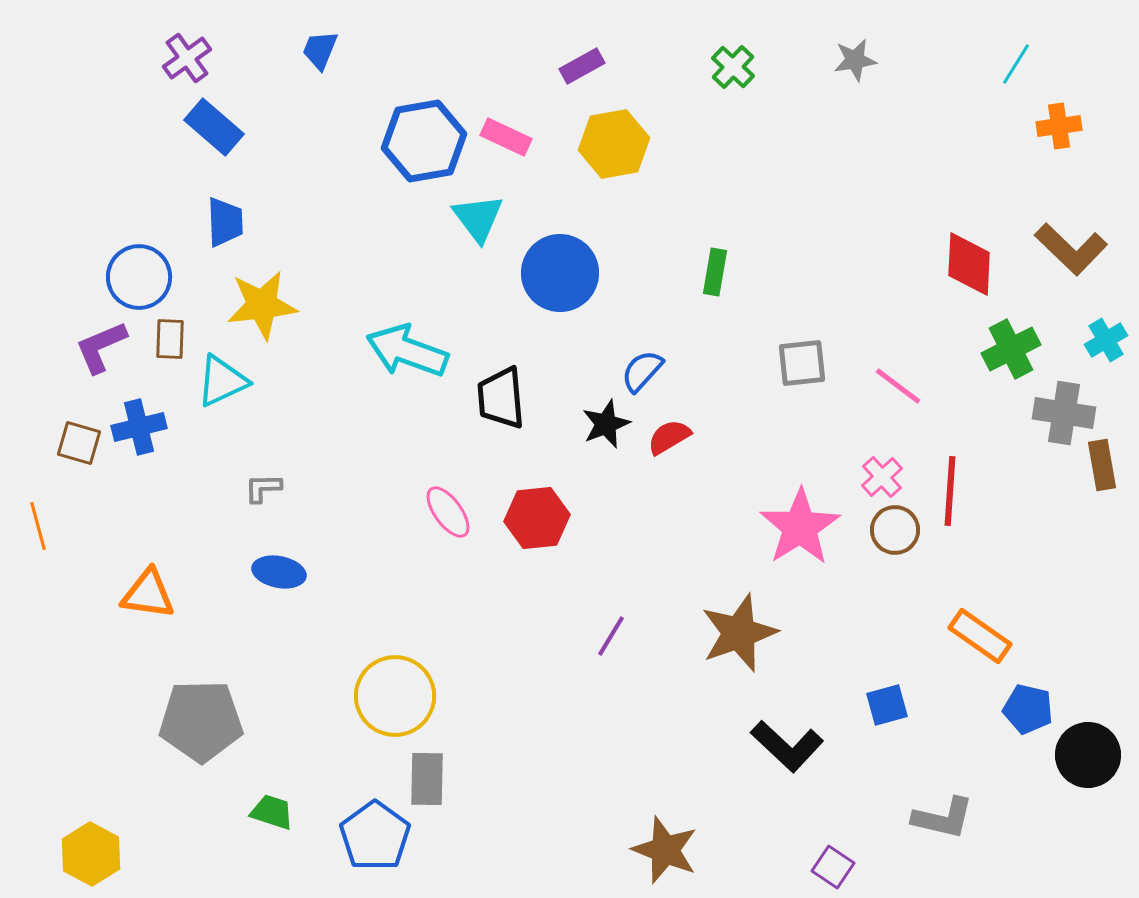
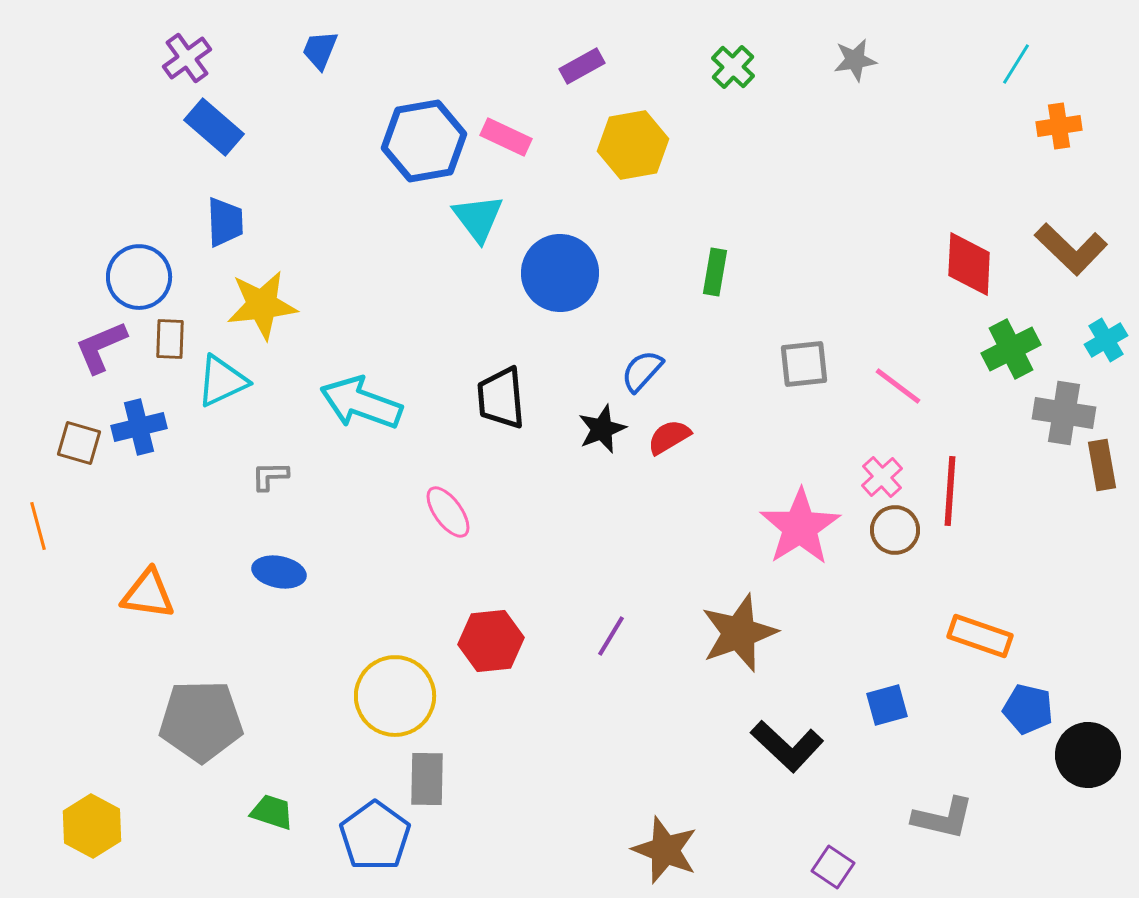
yellow hexagon at (614, 144): moved 19 px right, 1 px down
cyan arrow at (407, 351): moved 46 px left, 52 px down
gray square at (802, 363): moved 2 px right, 1 px down
black star at (606, 424): moved 4 px left, 5 px down
gray L-shape at (263, 488): moved 7 px right, 12 px up
red hexagon at (537, 518): moved 46 px left, 123 px down
orange rectangle at (980, 636): rotated 16 degrees counterclockwise
yellow hexagon at (91, 854): moved 1 px right, 28 px up
